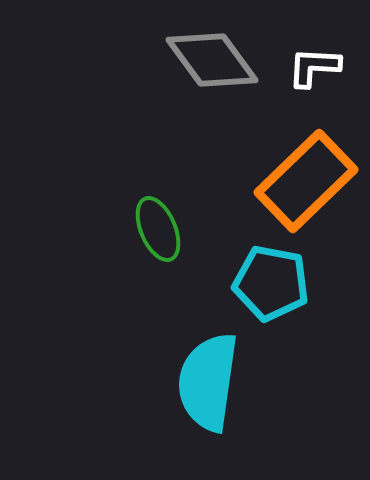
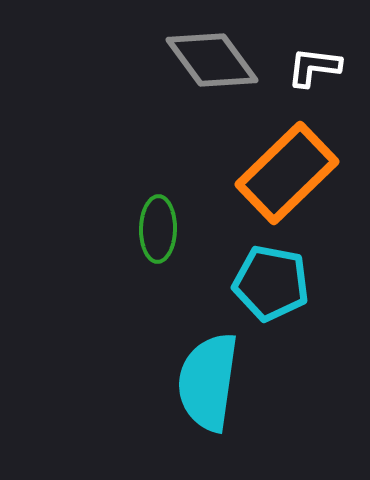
white L-shape: rotated 4 degrees clockwise
orange rectangle: moved 19 px left, 8 px up
green ellipse: rotated 24 degrees clockwise
